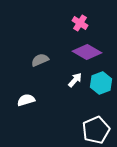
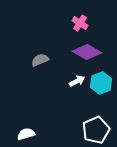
white arrow: moved 2 px right, 1 px down; rotated 21 degrees clockwise
white semicircle: moved 34 px down
